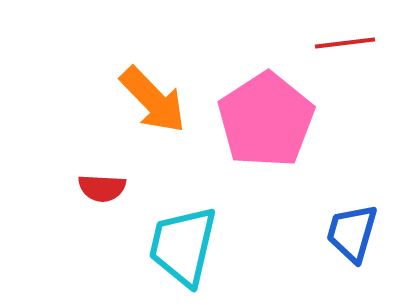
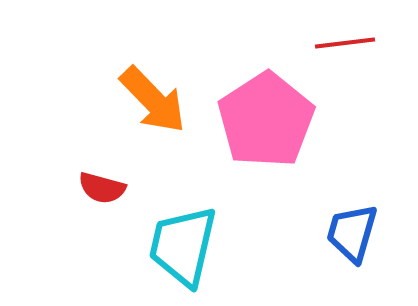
red semicircle: rotated 12 degrees clockwise
